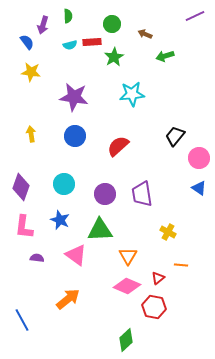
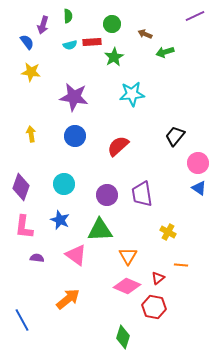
green arrow: moved 4 px up
pink circle: moved 1 px left, 5 px down
purple circle: moved 2 px right, 1 px down
green diamond: moved 3 px left, 3 px up; rotated 30 degrees counterclockwise
